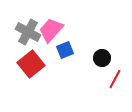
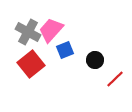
black circle: moved 7 px left, 2 px down
red line: rotated 18 degrees clockwise
